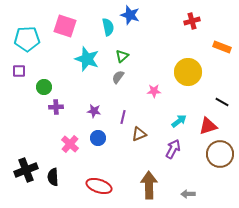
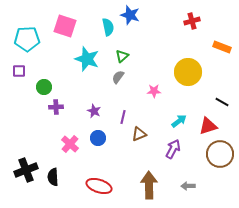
purple star: rotated 16 degrees clockwise
gray arrow: moved 8 px up
